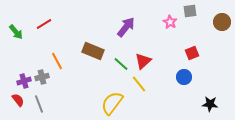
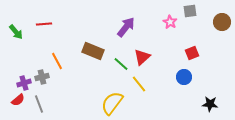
red line: rotated 28 degrees clockwise
red triangle: moved 1 px left, 4 px up
purple cross: moved 2 px down
red semicircle: rotated 88 degrees clockwise
